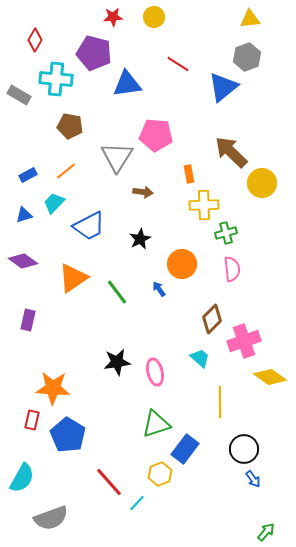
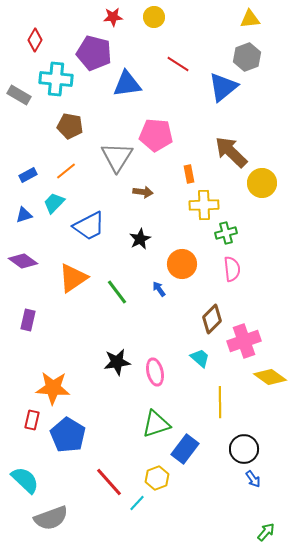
yellow hexagon at (160, 474): moved 3 px left, 4 px down
cyan semicircle at (22, 478): moved 3 px right, 2 px down; rotated 76 degrees counterclockwise
